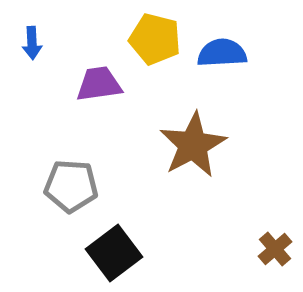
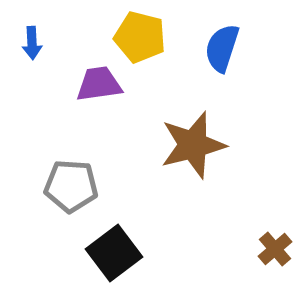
yellow pentagon: moved 15 px left, 2 px up
blue semicircle: moved 5 px up; rotated 69 degrees counterclockwise
brown star: rotated 14 degrees clockwise
